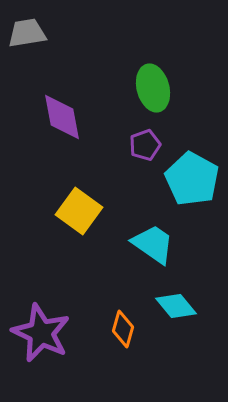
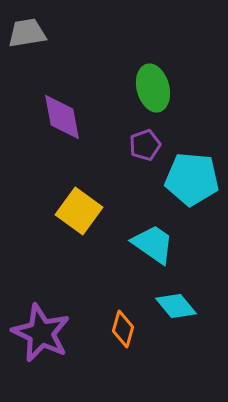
cyan pentagon: rotated 24 degrees counterclockwise
